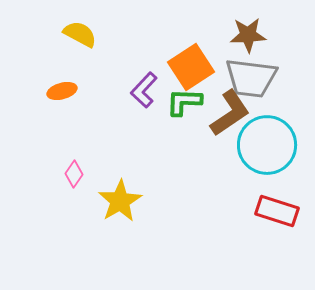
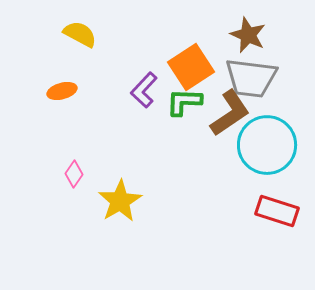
brown star: rotated 27 degrees clockwise
